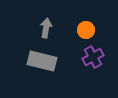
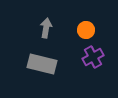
gray rectangle: moved 3 px down
